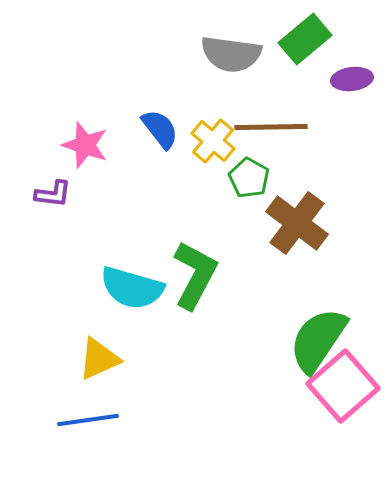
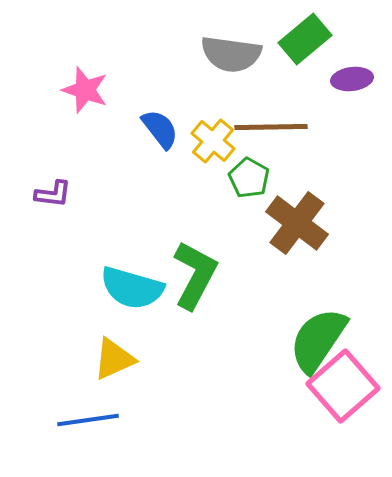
pink star: moved 55 px up
yellow triangle: moved 15 px right
